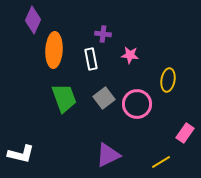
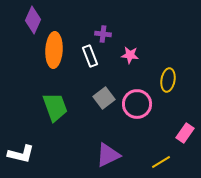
white rectangle: moved 1 px left, 3 px up; rotated 10 degrees counterclockwise
green trapezoid: moved 9 px left, 9 px down
